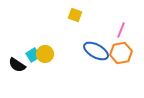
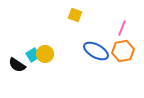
pink line: moved 1 px right, 2 px up
orange hexagon: moved 2 px right, 2 px up
